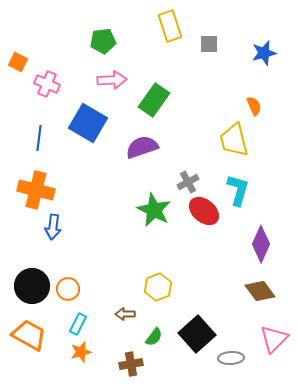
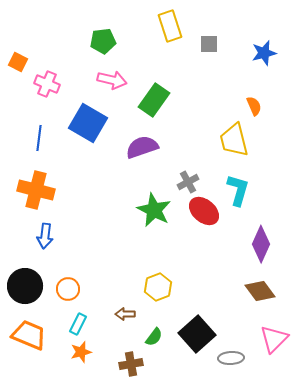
pink arrow: rotated 16 degrees clockwise
blue arrow: moved 8 px left, 9 px down
black circle: moved 7 px left
orange trapezoid: rotated 6 degrees counterclockwise
